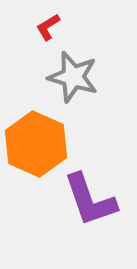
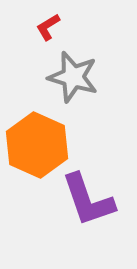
orange hexagon: moved 1 px right, 1 px down
purple L-shape: moved 2 px left
